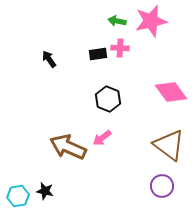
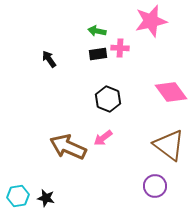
green arrow: moved 20 px left, 10 px down
pink arrow: moved 1 px right
purple circle: moved 7 px left
black star: moved 1 px right, 7 px down
